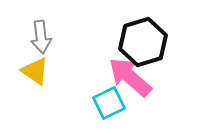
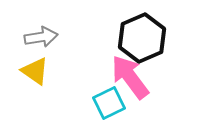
gray arrow: rotated 92 degrees counterclockwise
black hexagon: moved 1 px left, 4 px up; rotated 6 degrees counterclockwise
pink arrow: rotated 12 degrees clockwise
